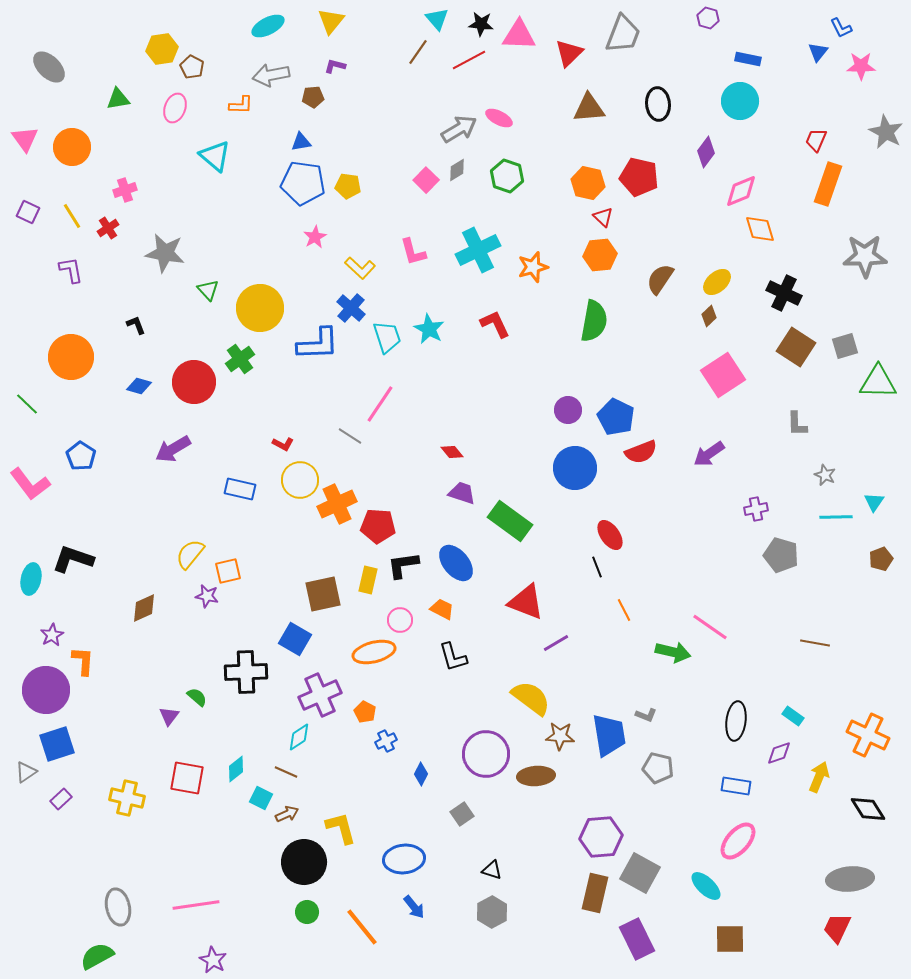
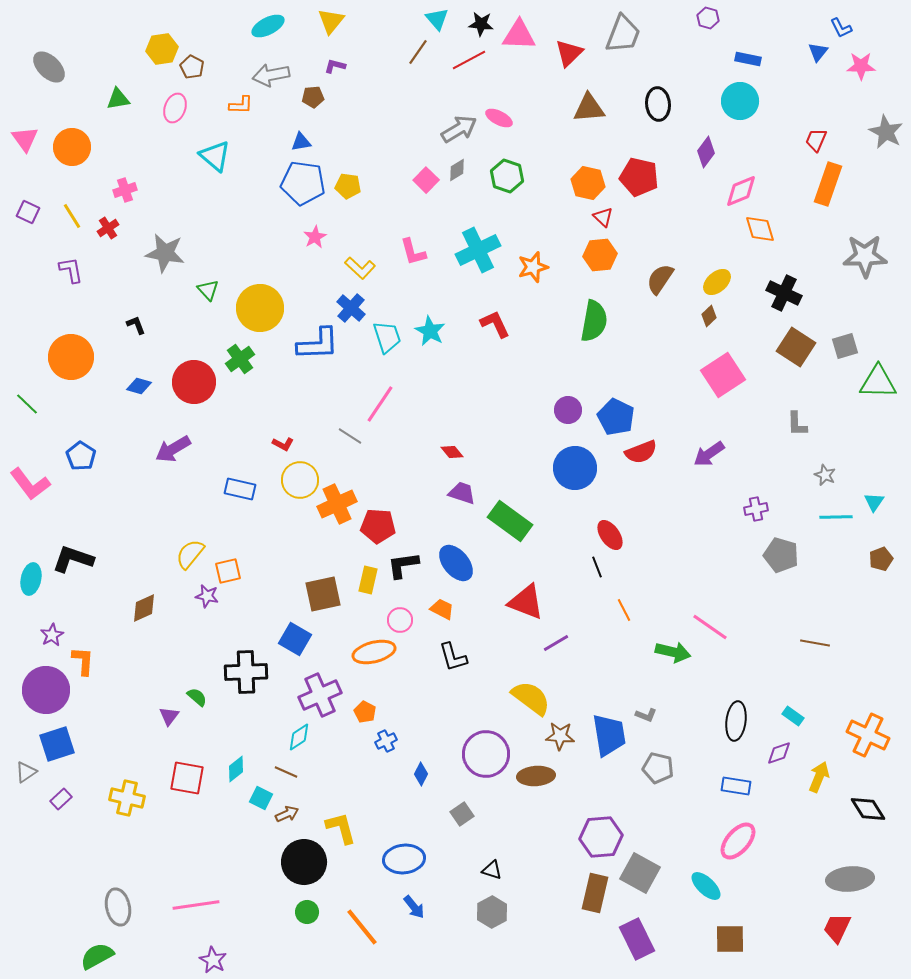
cyan star at (429, 329): moved 1 px right, 2 px down
